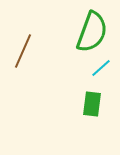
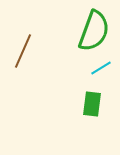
green semicircle: moved 2 px right, 1 px up
cyan line: rotated 10 degrees clockwise
